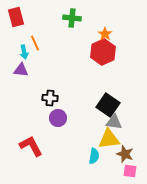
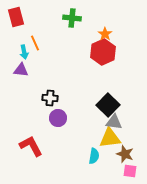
black square: rotated 10 degrees clockwise
yellow triangle: moved 1 px right, 1 px up
